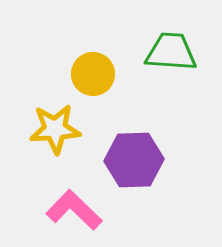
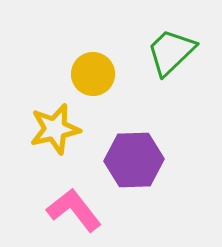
green trapezoid: rotated 48 degrees counterclockwise
yellow star: rotated 9 degrees counterclockwise
pink L-shape: rotated 8 degrees clockwise
